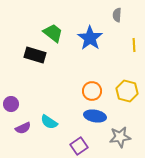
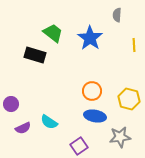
yellow hexagon: moved 2 px right, 8 px down
